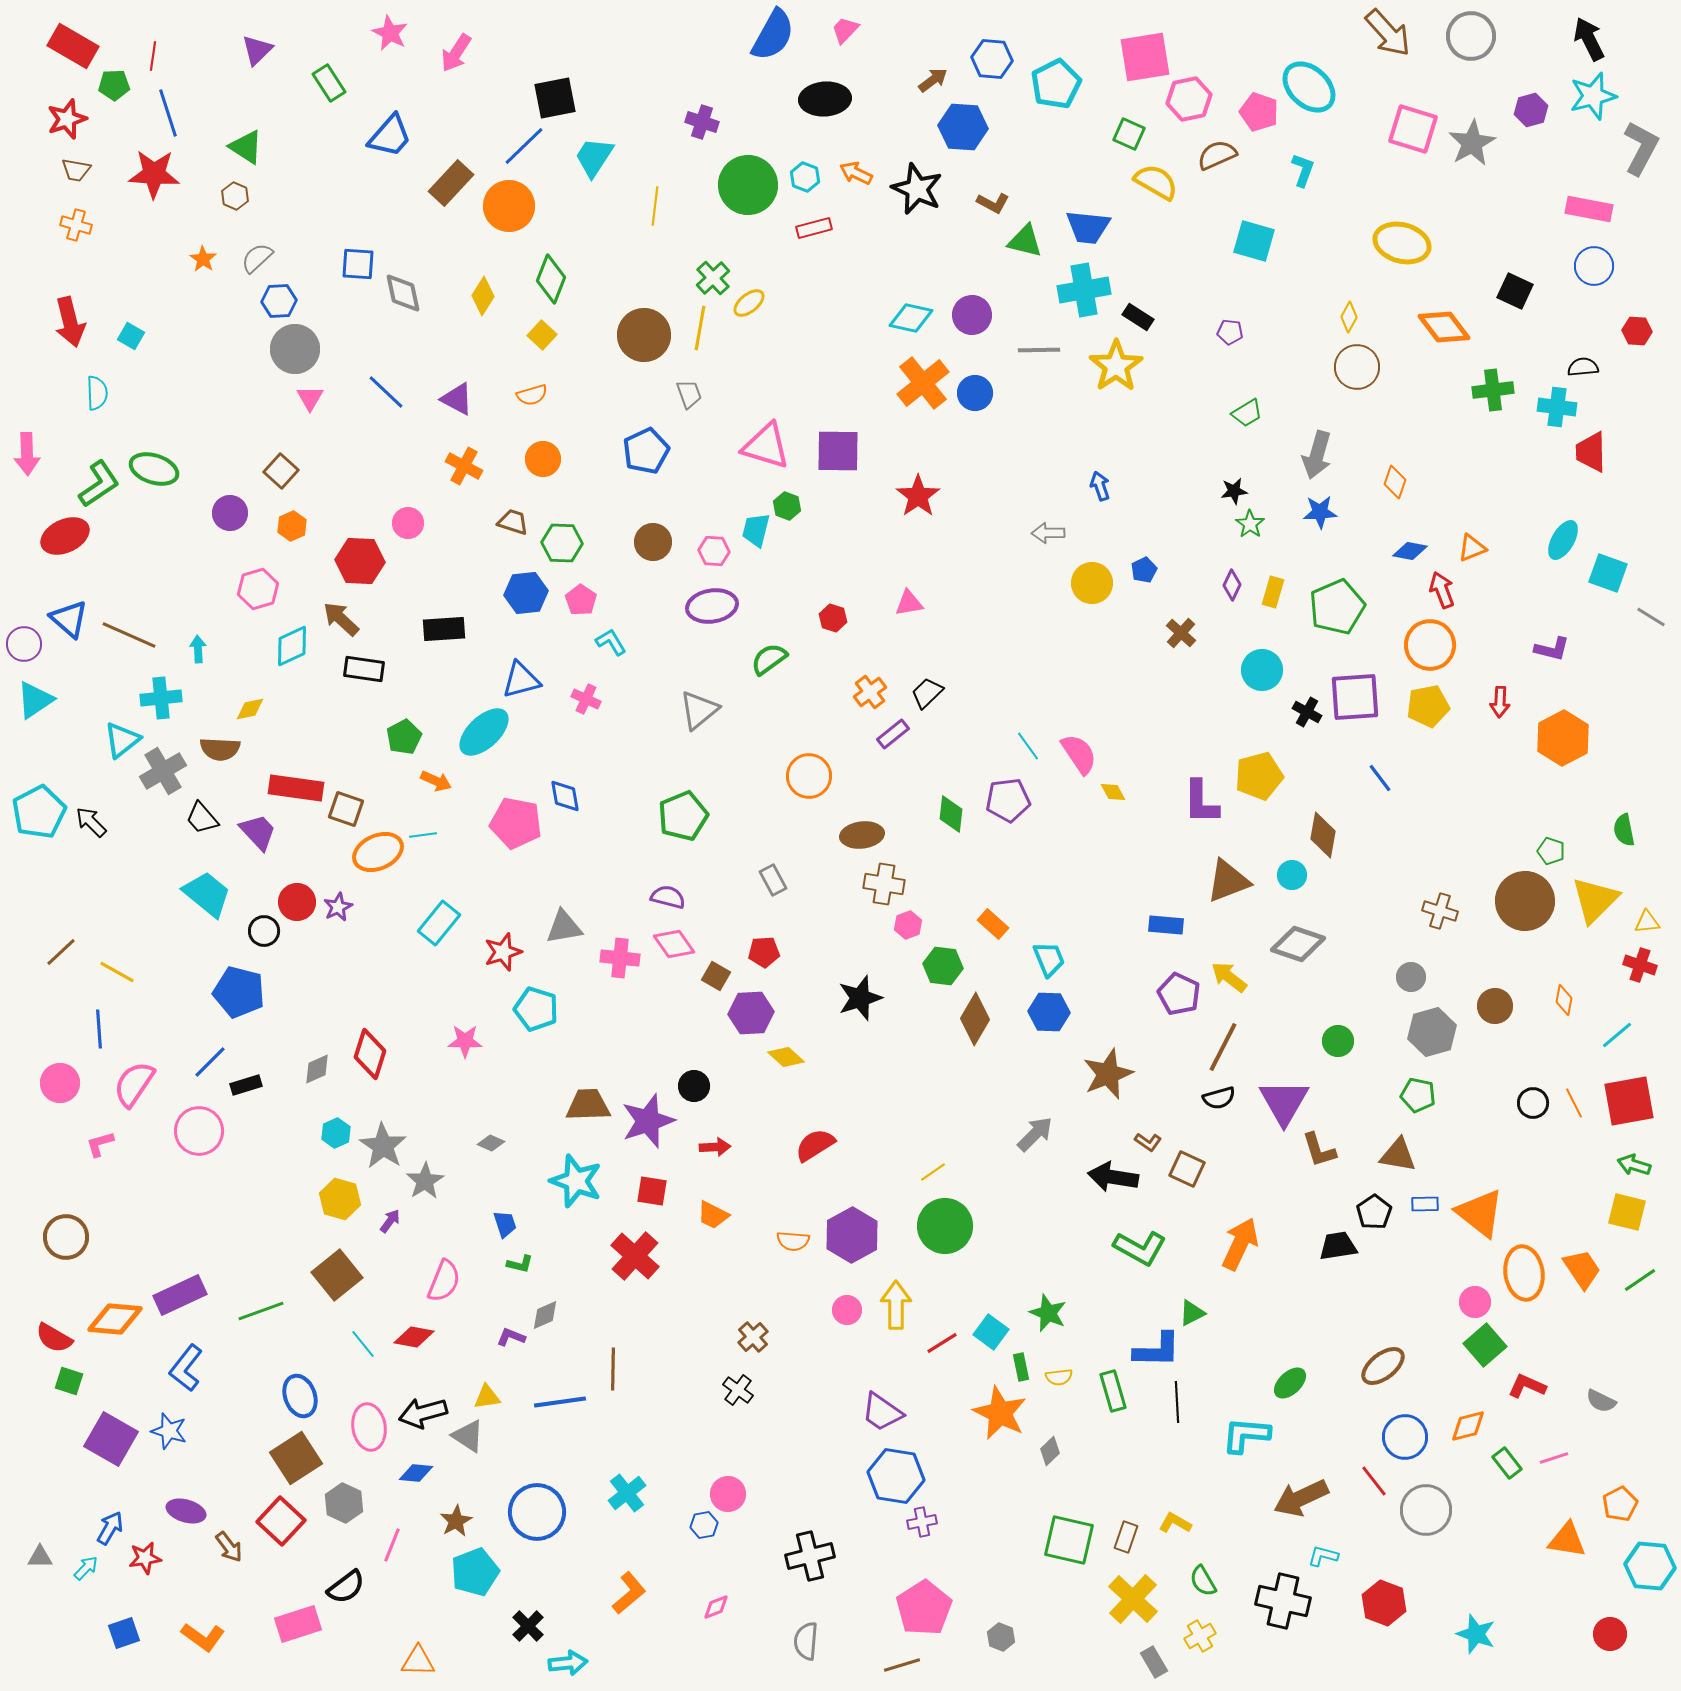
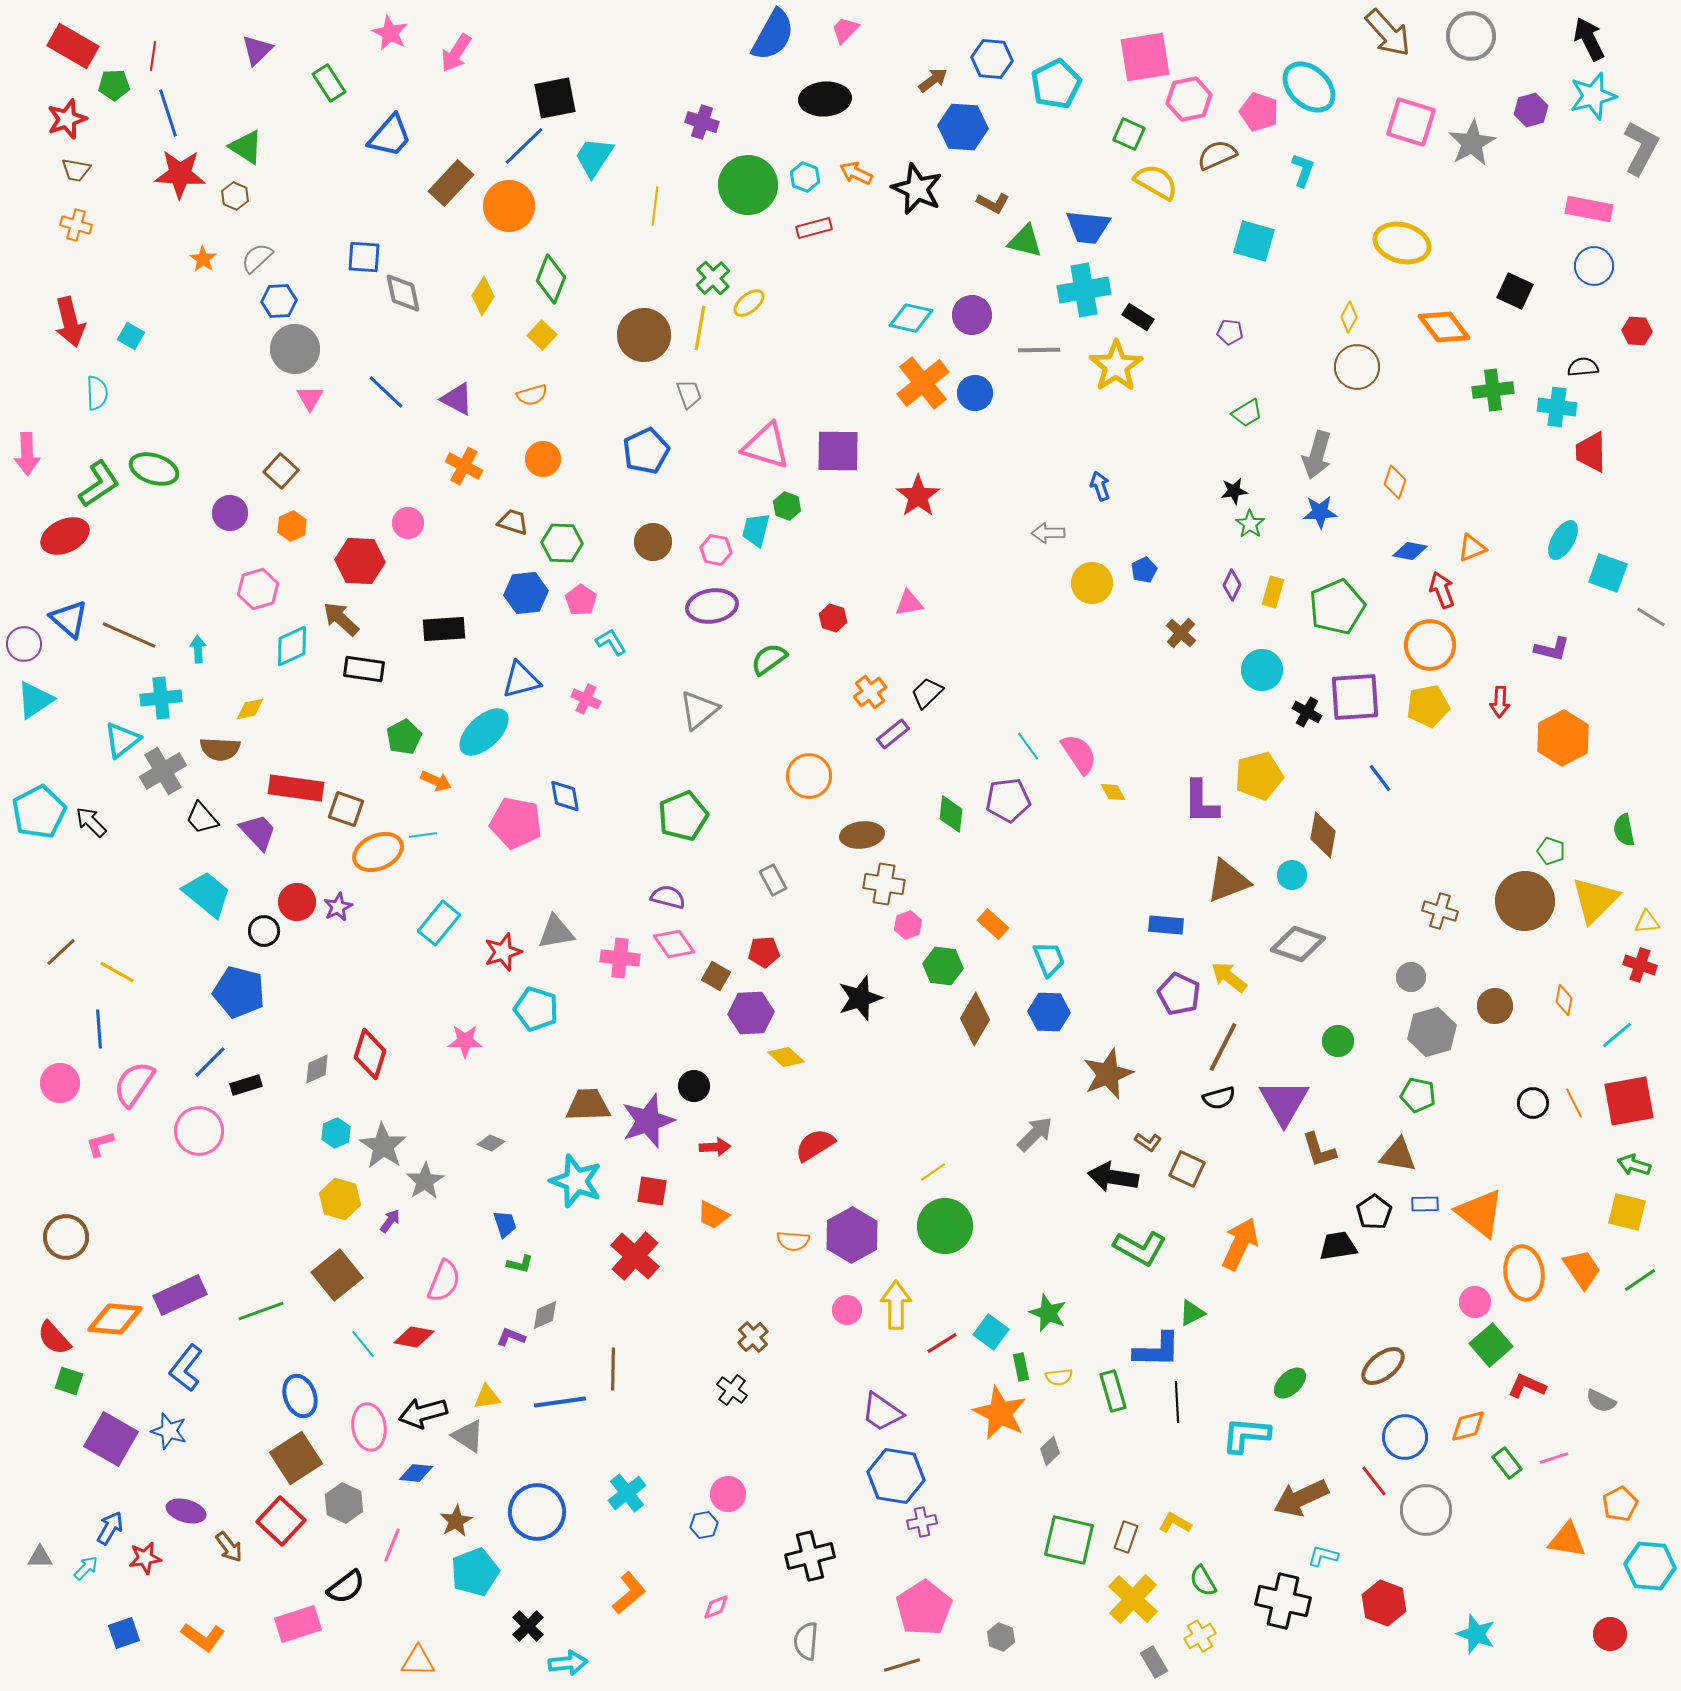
pink square at (1413, 129): moved 2 px left, 7 px up
red star at (154, 174): moved 26 px right
blue square at (358, 264): moved 6 px right, 7 px up
pink hexagon at (714, 551): moved 2 px right, 1 px up; rotated 8 degrees clockwise
gray triangle at (564, 927): moved 8 px left, 5 px down
red semicircle at (54, 1338): rotated 18 degrees clockwise
green square at (1485, 1345): moved 6 px right
black cross at (738, 1390): moved 6 px left
